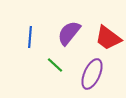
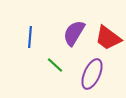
purple semicircle: moved 5 px right; rotated 8 degrees counterclockwise
